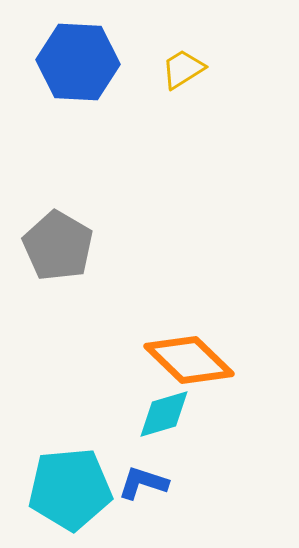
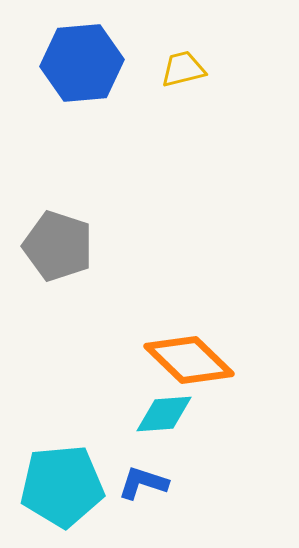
blue hexagon: moved 4 px right, 1 px down; rotated 8 degrees counterclockwise
yellow trapezoid: rotated 18 degrees clockwise
gray pentagon: rotated 12 degrees counterclockwise
cyan diamond: rotated 12 degrees clockwise
cyan pentagon: moved 8 px left, 3 px up
